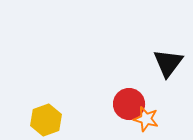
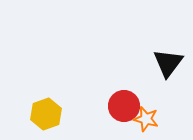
red circle: moved 5 px left, 2 px down
yellow hexagon: moved 6 px up
